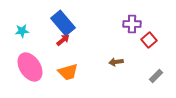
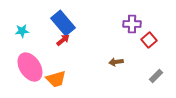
orange trapezoid: moved 12 px left, 7 px down
